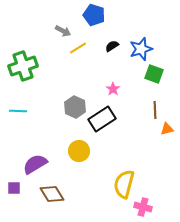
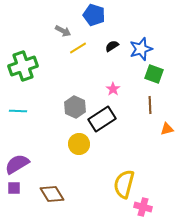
brown line: moved 5 px left, 5 px up
yellow circle: moved 7 px up
purple semicircle: moved 18 px left
